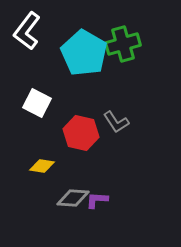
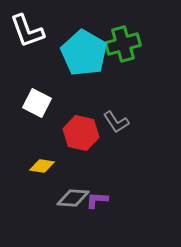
white L-shape: rotated 57 degrees counterclockwise
